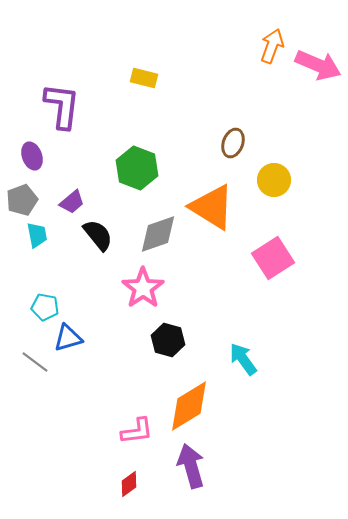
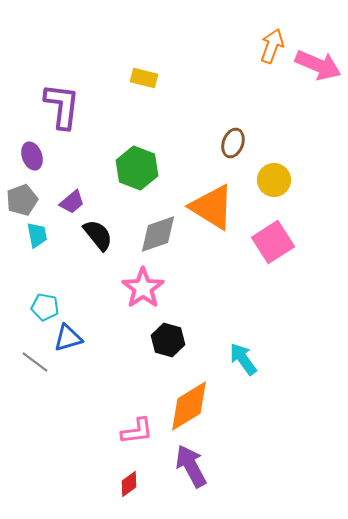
pink square: moved 16 px up
purple arrow: rotated 12 degrees counterclockwise
